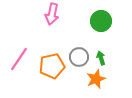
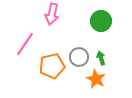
pink line: moved 6 px right, 15 px up
orange star: rotated 24 degrees counterclockwise
